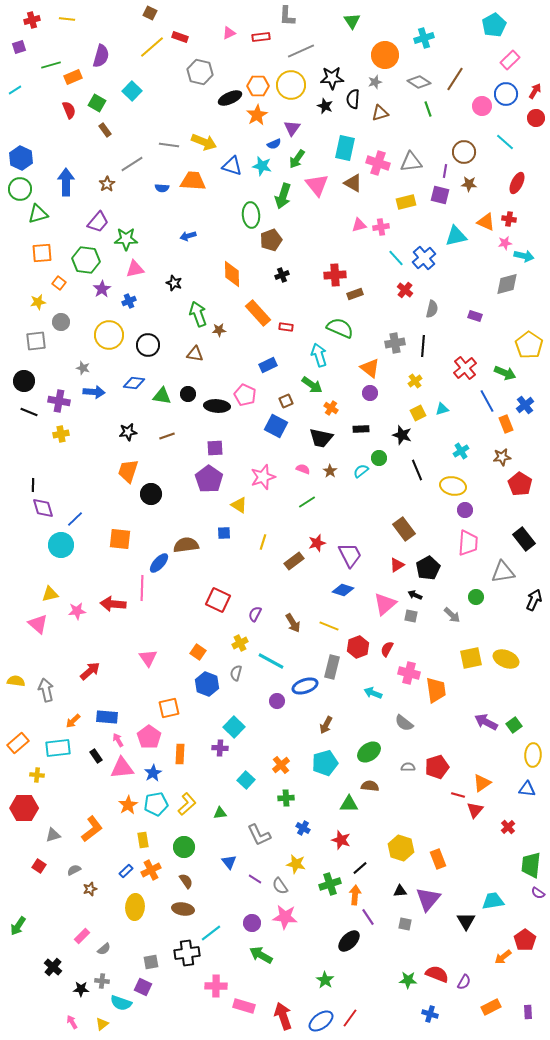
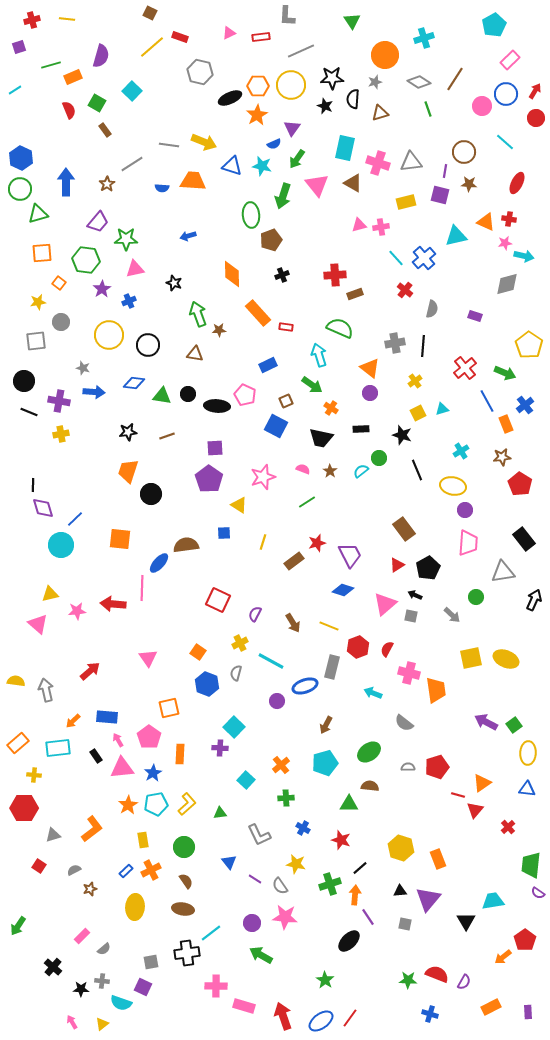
yellow ellipse at (533, 755): moved 5 px left, 2 px up
yellow cross at (37, 775): moved 3 px left
